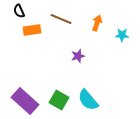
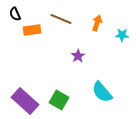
black semicircle: moved 4 px left, 3 px down
purple star: rotated 16 degrees counterclockwise
cyan semicircle: moved 14 px right, 8 px up
